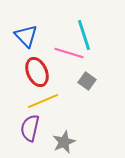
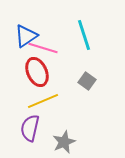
blue triangle: rotated 40 degrees clockwise
pink line: moved 26 px left, 5 px up
